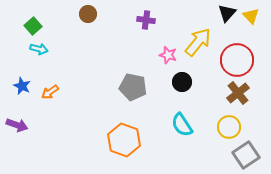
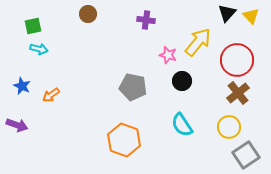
green square: rotated 30 degrees clockwise
black circle: moved 1 px up
orange arrow: moved 1 px right, 3 px down
